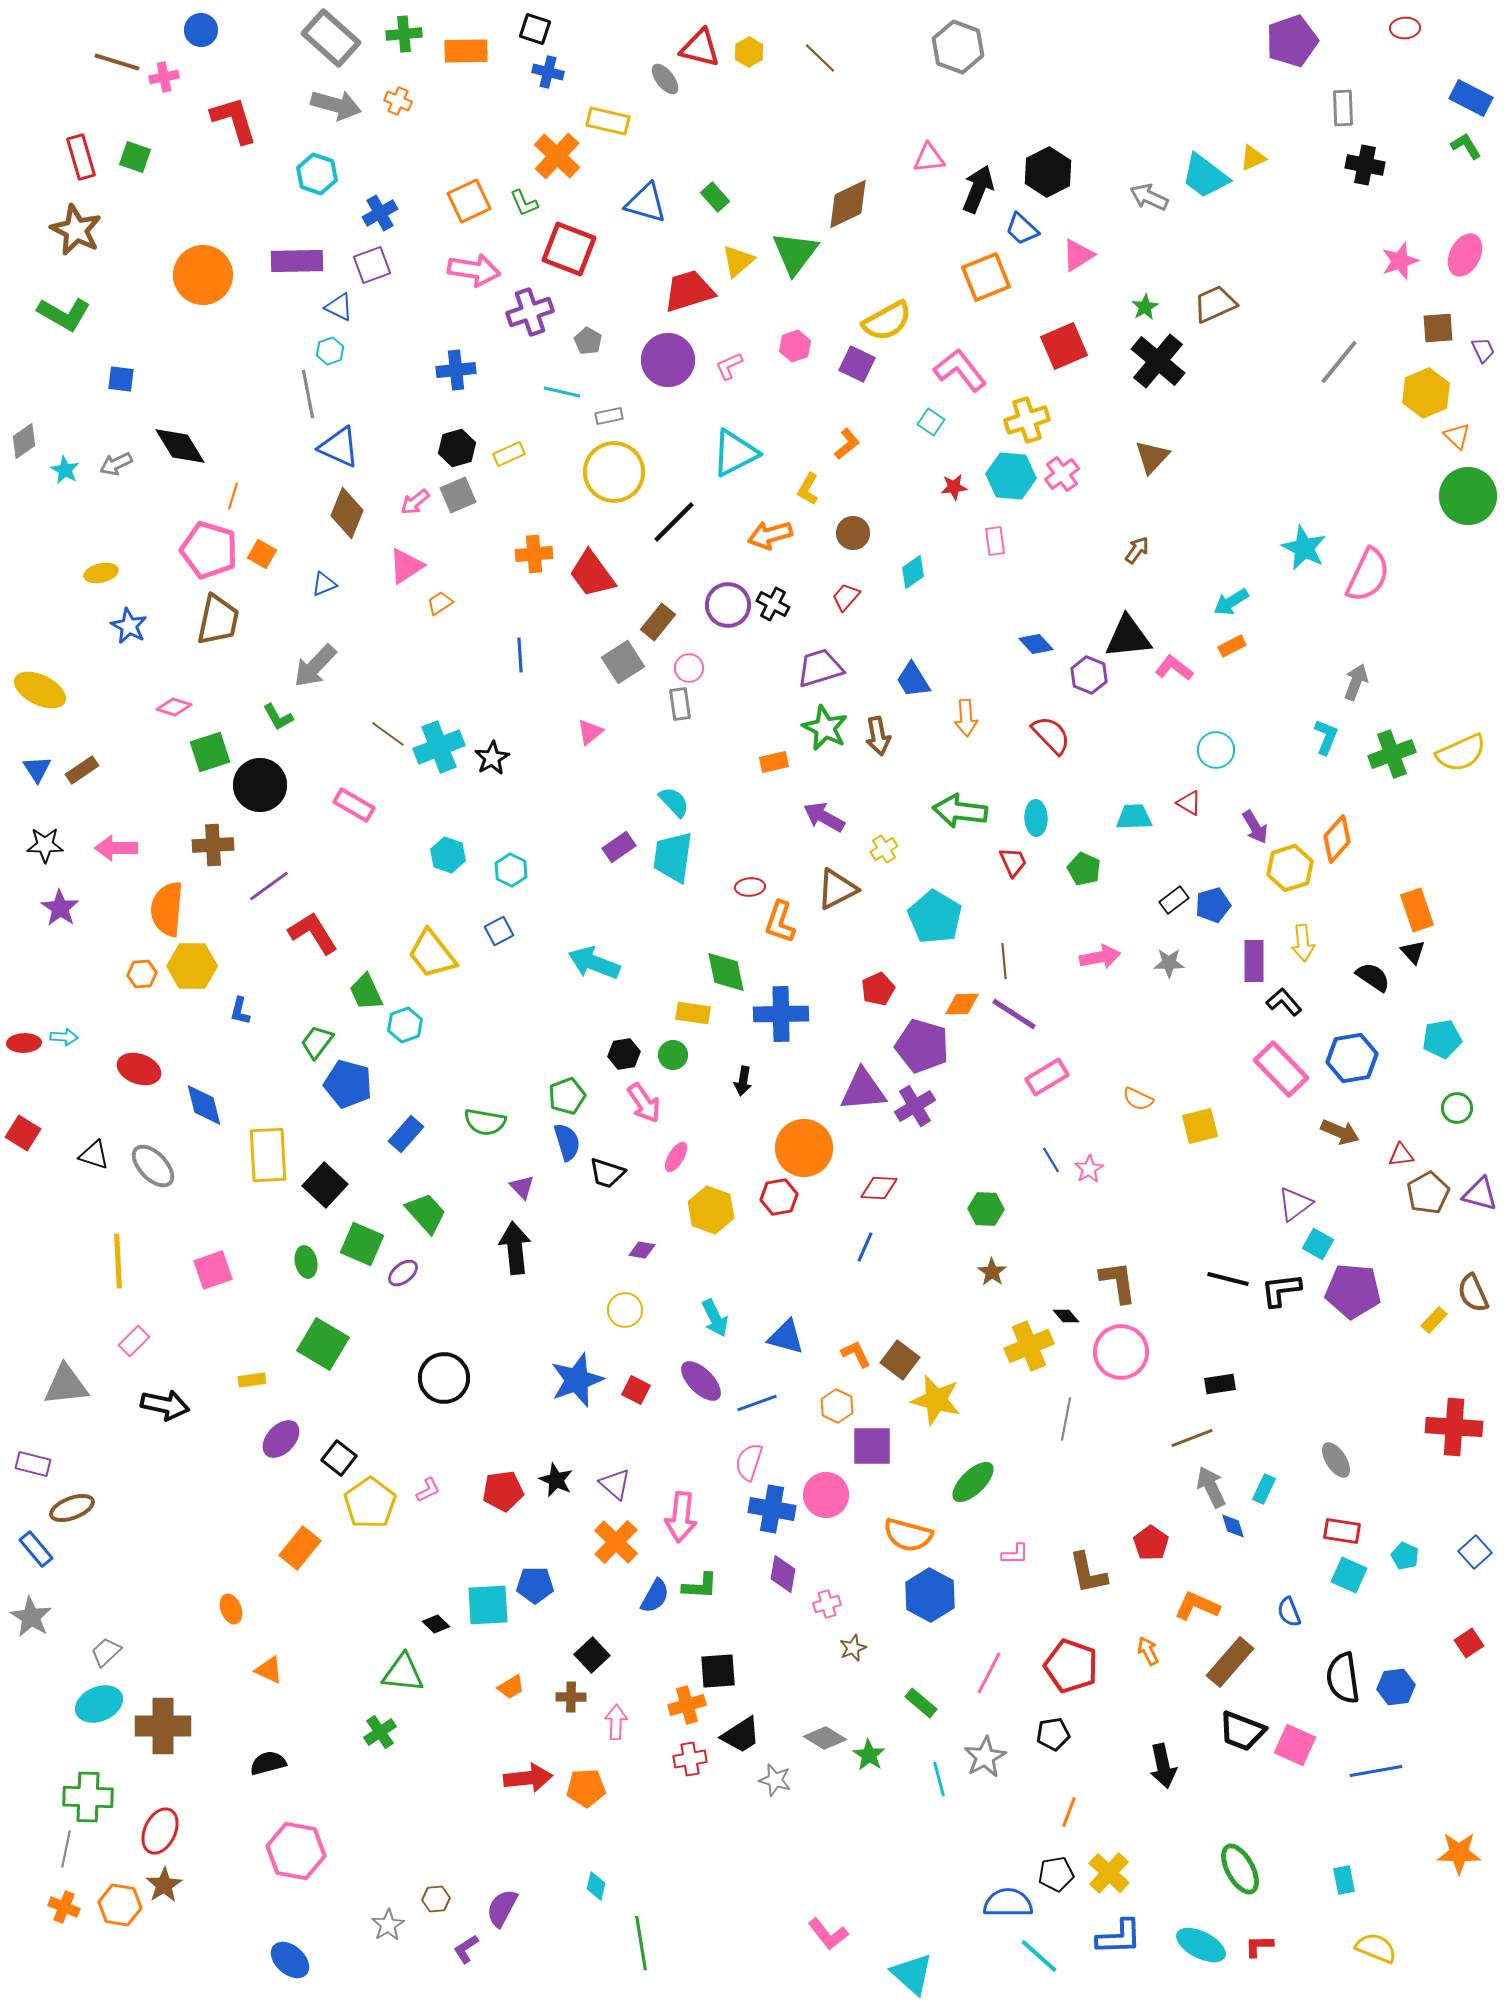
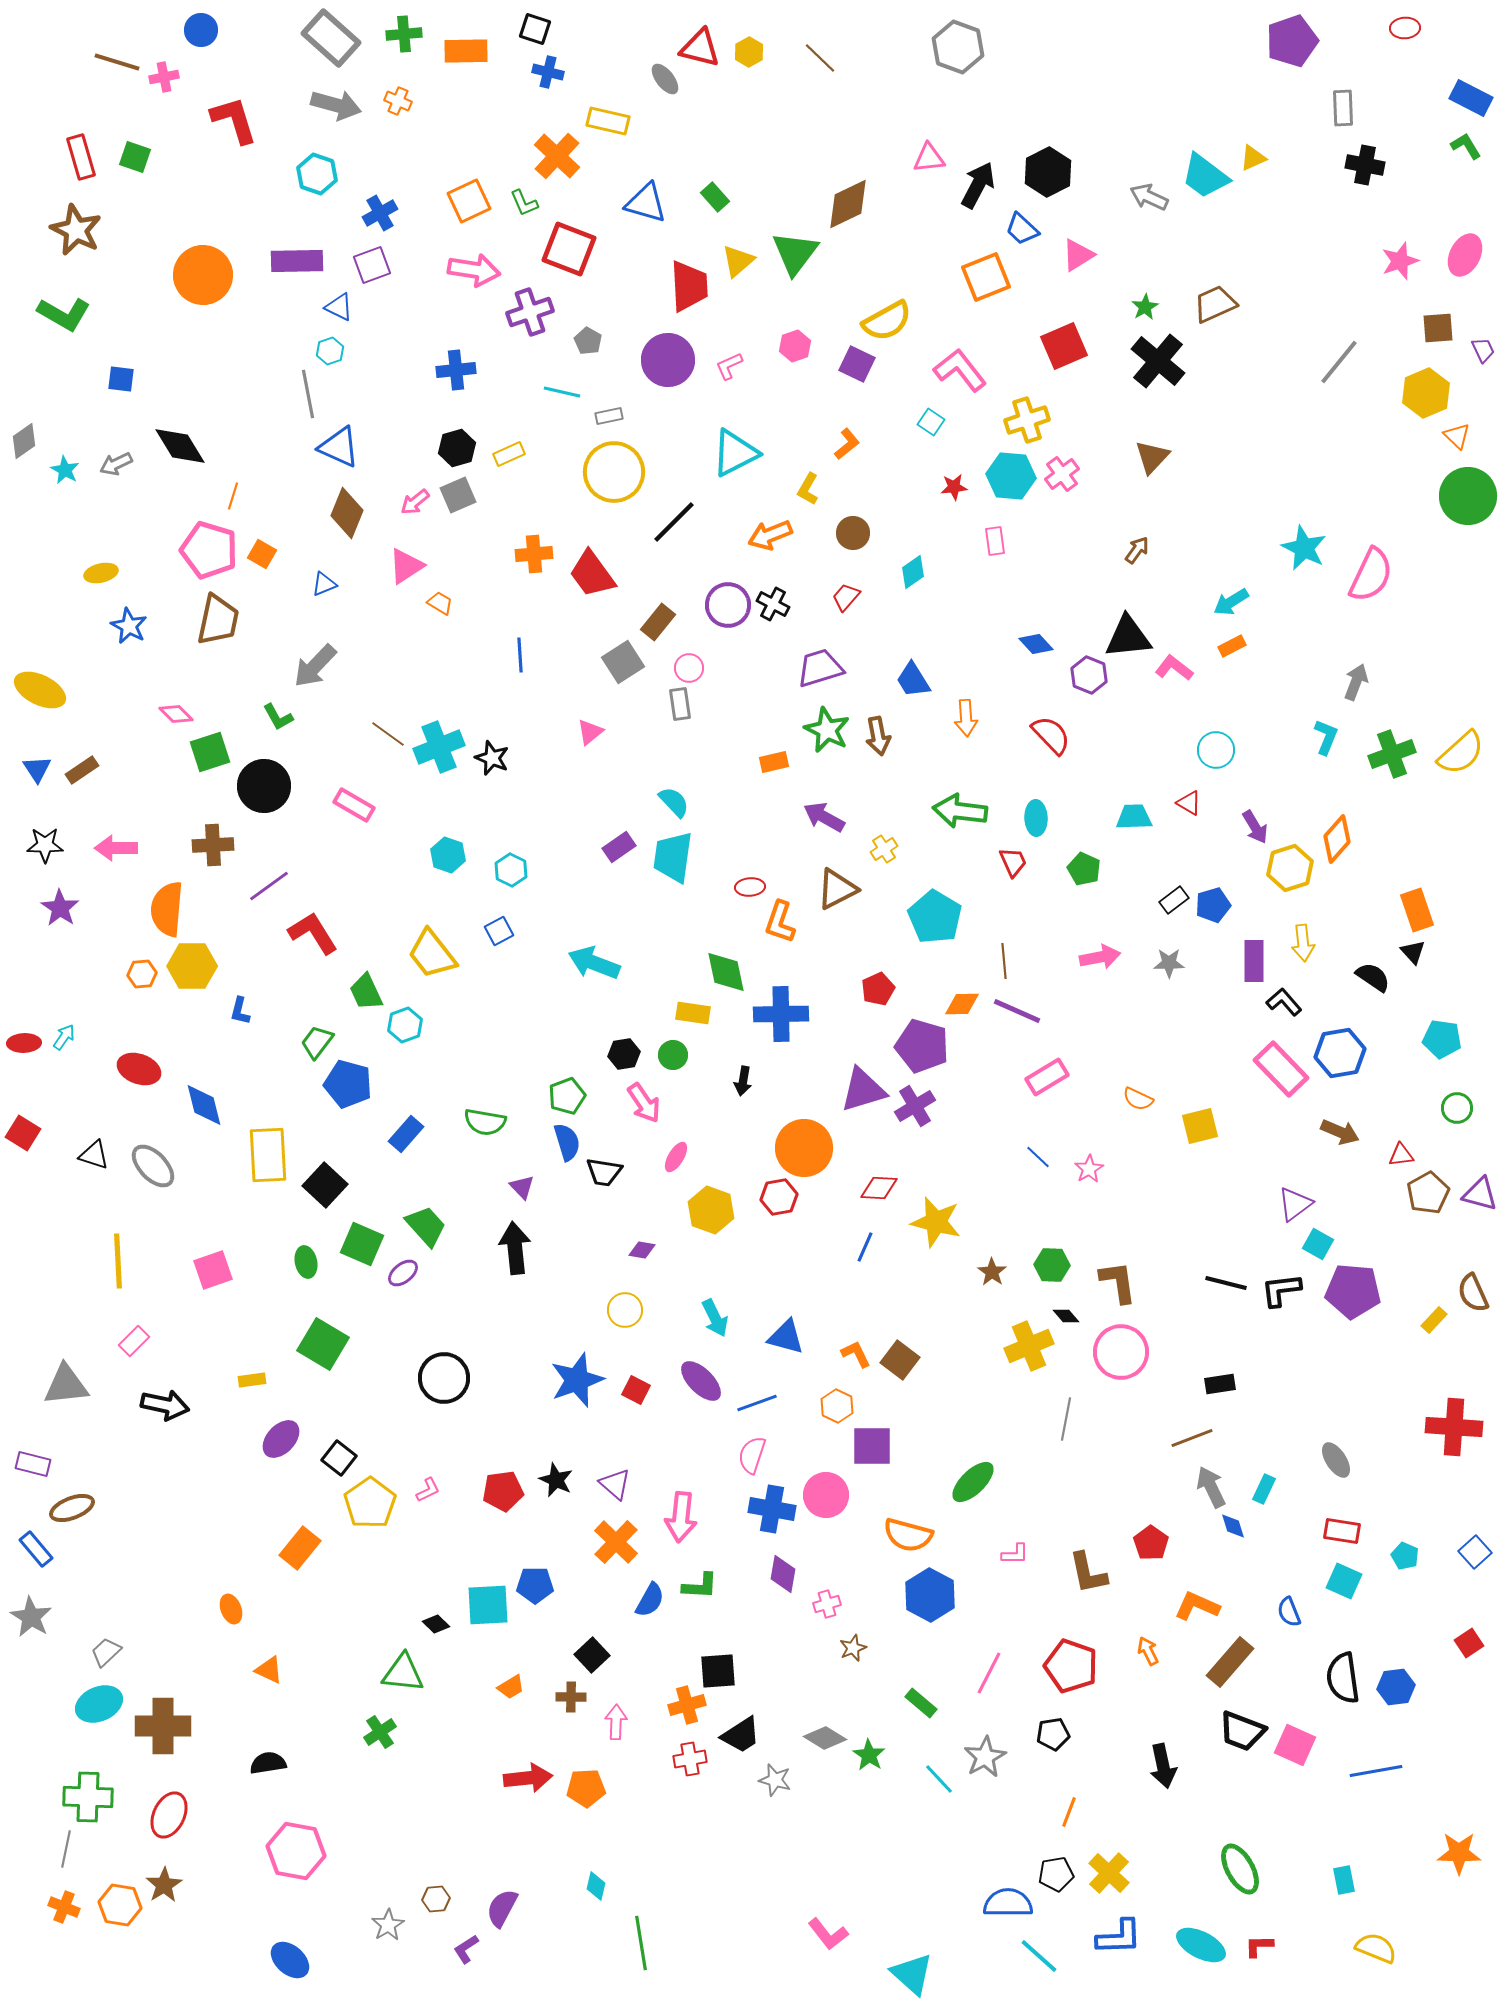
black arrow at (978, 189): moved 4 px up; rotated 6 degrees clockwise
red trapezoid at (689, 291): moved 5 px up; rotated 104 degrees clockwise
orange arrow at (770, 535): rotated 6 degrees counterclockwise
pink semicircle at (1368, 575): moved 3 px right
orange trapezoid at (440, 603): rotated 64 degrees clockwise
pink diamond at (174, 707): moved 2 px right, 7 px down; rotated 28 degrees clockwise
green star at (825, 728): moved 2 px right, 2 px down
yellow semicircle at (1461, 753): rotated 18 degrees counterclockwise
black star at (492, 758): rotated 20 degrees counterclockwise
black circle at (260, 785): moved 4 px right, 1 px down
purple line at (1014, 1014): moved 3 px right, 3 px up; rotated 9 degrees counterclockwise
cyan arrow at (64, 1037): rotated 60 degrees counterclockwise
cyan pentagon at (1442, 1039): rotated 18 degrees clockwise
blue hexagon at (1352, 1058): moved 12 px left, 5 px up
purple triangle at (863, 1090): rotated 12 degrees counterclockwise
blue line at (1051, 1160): moved 13 px left, 3 px up; rotated 16 degrees counterclockwise
black trapezoid at (607, 1173): moved 3 px left, 1 px up; rotated 9 degrees counterclockwise
green hexagon at (986, 1209): moved 66 px right, 56 px down
green trapezoid at (426, 1213): moved 13 px down
black line at (1228, 1279): moved 2 px left, 4 px down
yellow star at (936, 1400): moved 178 px up
pink semicircle at (749, 1462): moved 3 px right, 7 px up
cyan square at (1349, 1575): moved 5 px left, 6 px down
blue semicircle at (655, 1596): moved 5 px left, 4 px down
black semicircle at (268, 1763): rotated 6 degrees clockwise
cyan line at (939, 1779): rotated 28 degrees counterclockwise
red ellipse at (160, 1831): moved 9 px right, 16 px up
